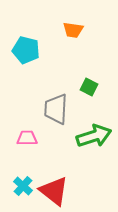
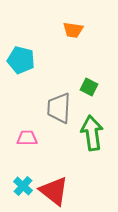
cyan pentagon: moved 5 px left, 10 px down
gray trapezoid: moved 3 px right, 1 px up
green arrow: moved 2 px left, 3 px up; rotated 80 degrees counterclockwise
